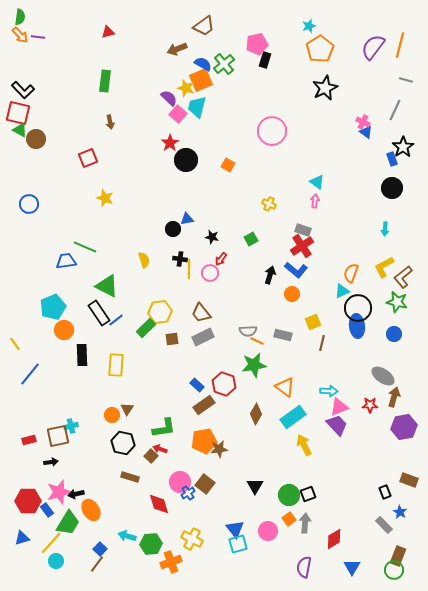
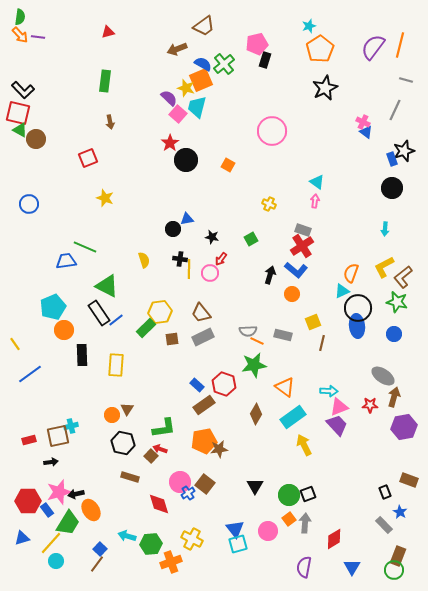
black star at (403, 147): moved 1 px right, 4 px down; rotated 15 degrees clockwise
blue line at (30, 374): rotated 15 degrees clockwise
